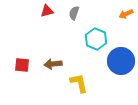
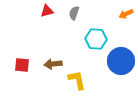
cyan hexagon: rotated 20 degrees counterclockwise
yellow L-shape: moved 2 px left, 3 px up
